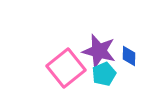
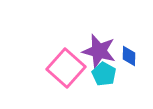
pink square: rotated 9 degrees counterclockwise
cyan pentagon: rotated 20 degrees counterclockwise
